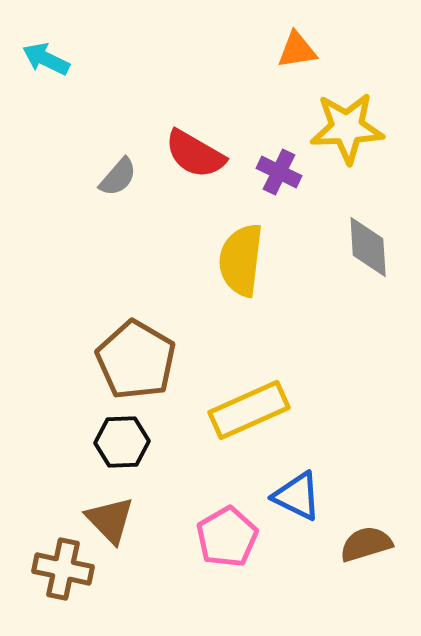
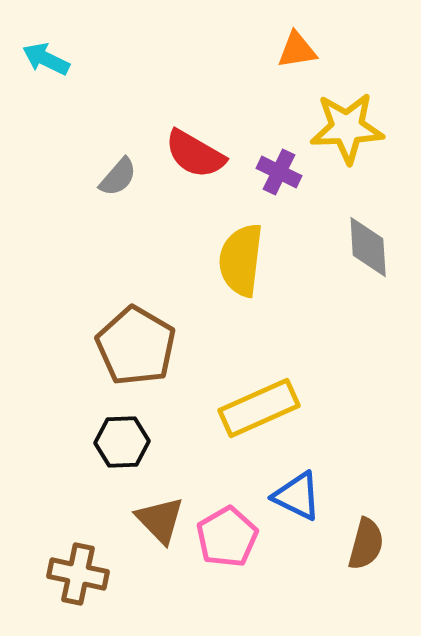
brown pentagon: moved 14 px up
yellow rectangle: moved 10 px right, 2 px up
brown triangle: moved 50 px right
brown semicircle: rotated 122 degrees clockwise
brown cross: moved 15 px right, 5 px down
